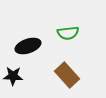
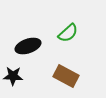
green semicircle: rotated 35 degrees counterclockwise
brown rectangle: moved 1 px left, 1 px down; rotated 20 degrees counterclockwise
